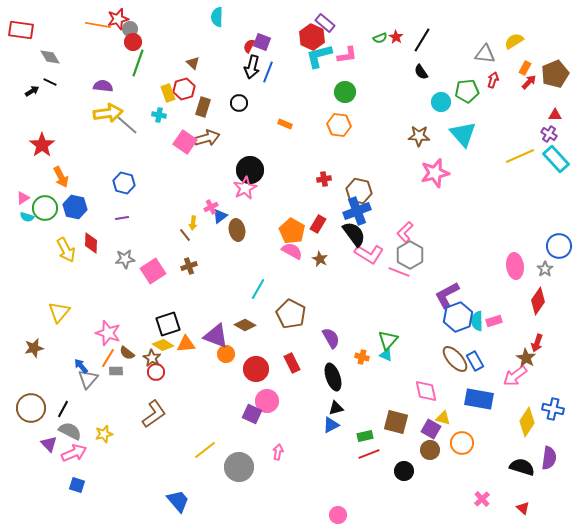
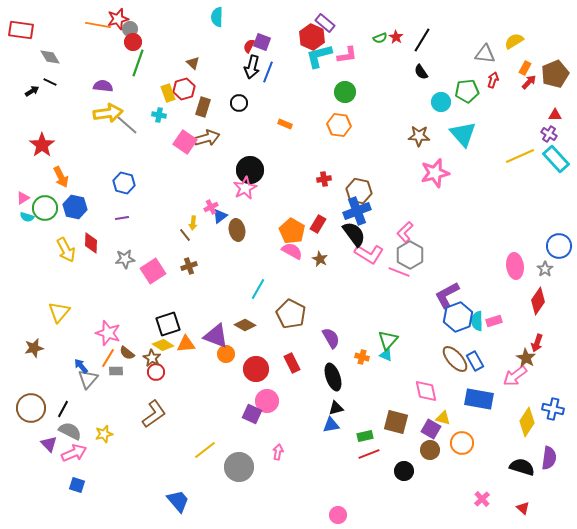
blue triangle at (331, 425): rotated 18 degrees clockwise
